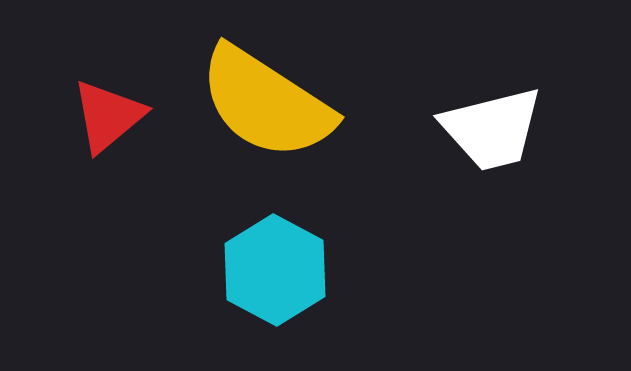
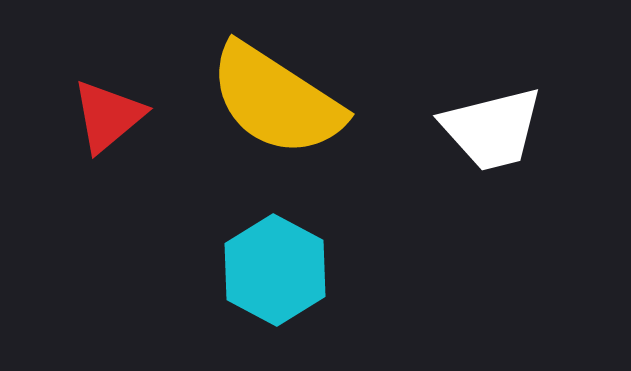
yellow semicircle: moved 10 px right, 3 px up
